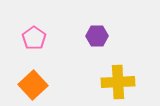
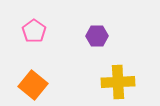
pink pentagon: moved 7 px up
orange square: rotated 8 degrees counterclockwise
